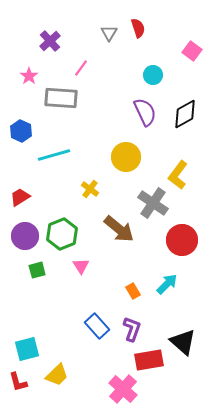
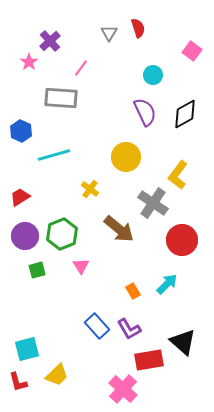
pink star: moved 14 px up
purple L-shape: moved 3 px left; rotated 130 degrees clockwise
